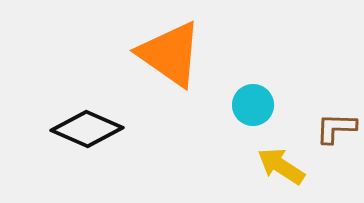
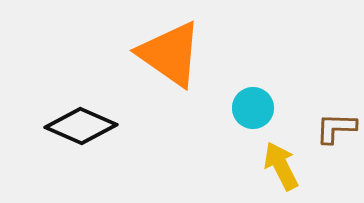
cyan circle: moved 3 px down
black diamond: moved 6 px left, 3 px up
yellow arrow: rotated 30 degrees clockwise
